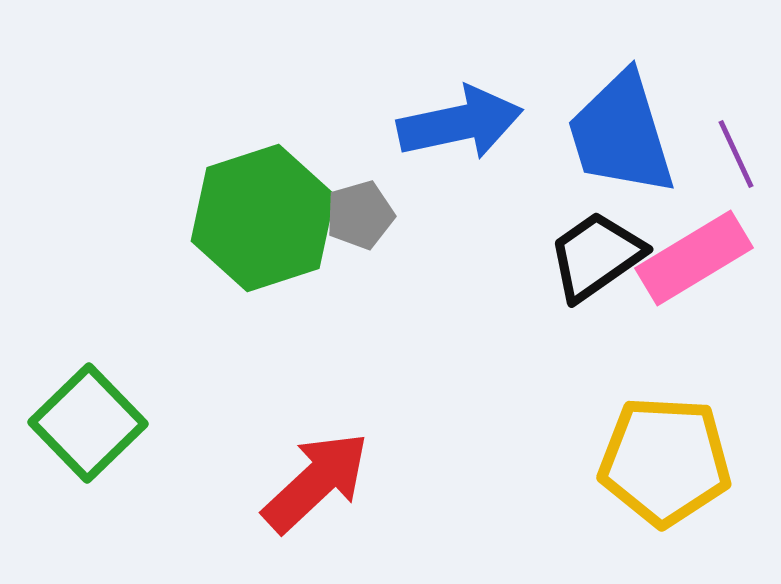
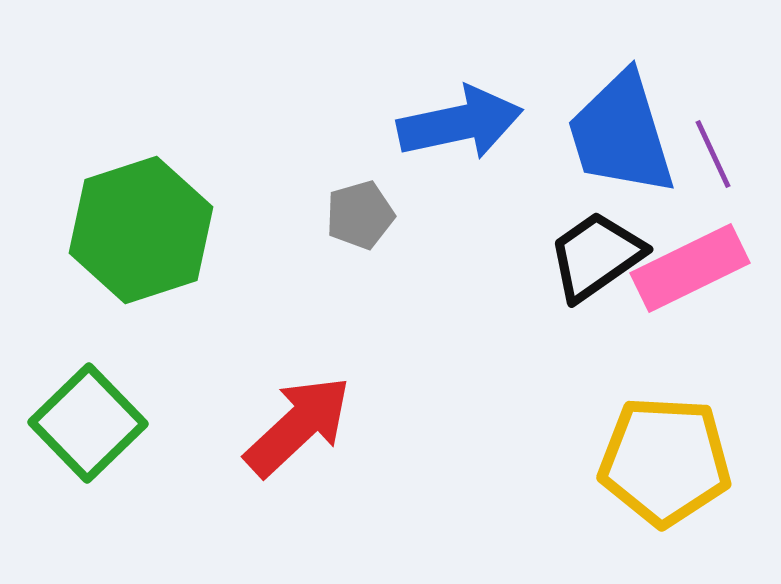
purple line: moved 23 px left
green hexagon: moved 122 px left, 12 px down
pink rectangle: moved 4 px left, 10 px down; rotated 5 degrees clockwise
red arrow: moved 18 px left, 56 px up
